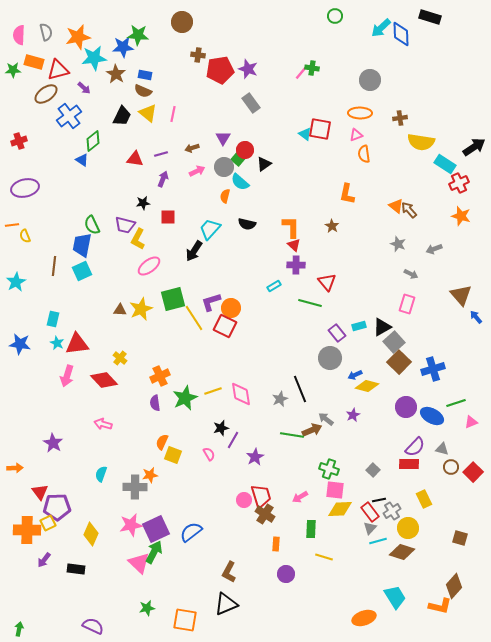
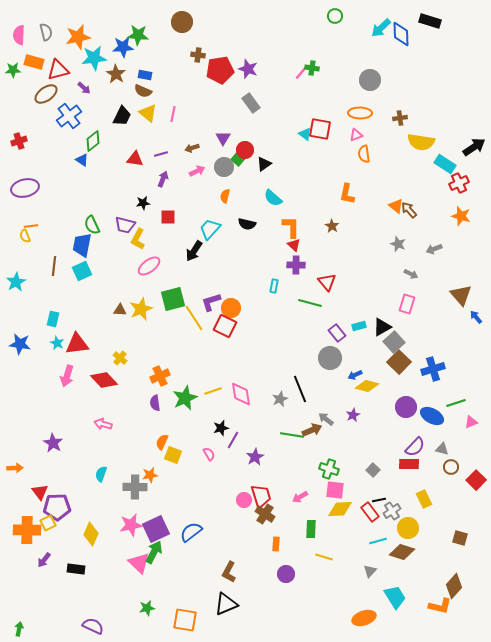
black rectangle at (430, 17): moved 4 px down
cyan semicircle at (240, 182): moved 33 px right, 16 px down
orange line at (12, 225): moved 19 px right, 1 px down
cyan rectangle at (274, 286): rotated 48 degrees counterclockwise
red square at (473, 472): moved 3 px right, 8 px down
gray triangle at (370, 528): moved 43 px down
